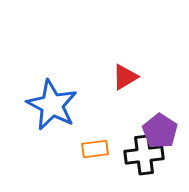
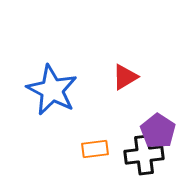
blue star: moved 15 px up
purple pentagon: moved 2 px left
